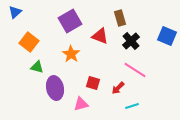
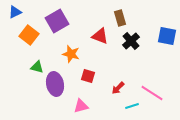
blue triangle: rotated 16 degrees clockwise
purple square: moved 13 px left
blue square: rotated 12 degrees counterclockwise
orange square: moved 7 px up
orange star: rotated 18 degrees counterclockwise
pink line: moved 17 px right, 23 px down
red square: moved 5 px left, 7 px up
purple ellipse: moved 4 px up
pink triangle: moved 2 px down
